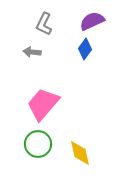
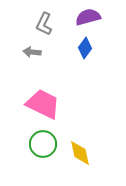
purple semicircle: moved 4 px left, 4 px up; rotated 10 degrees clockwise
blue diamond: moved 1 px up
pink trapezoid: rotated 75 degrees clockwise
green circle: moved 5 px right
